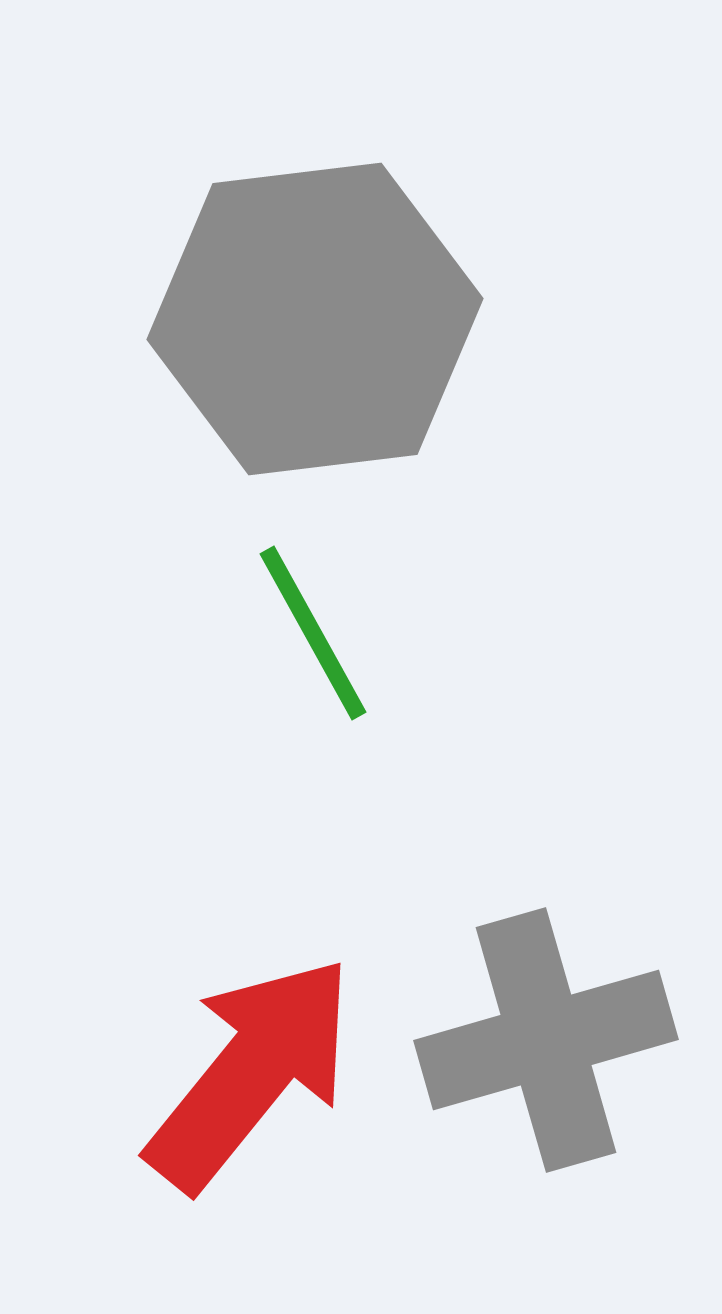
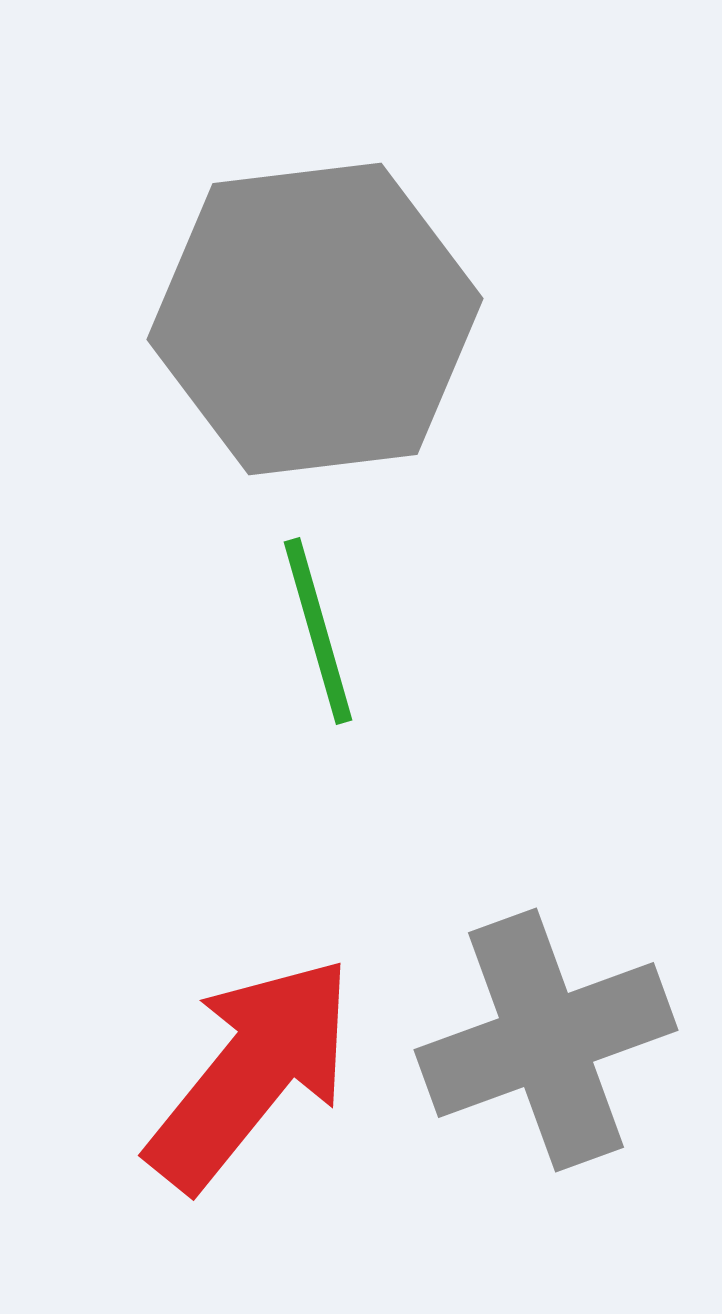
green line: moved 5 px right, 2 px up; rotated 13 degrees clockwise
gray cross: rotated 4 degrees counterclockwise
